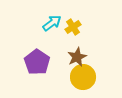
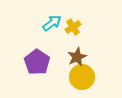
yellow circle: moved 1 px left
